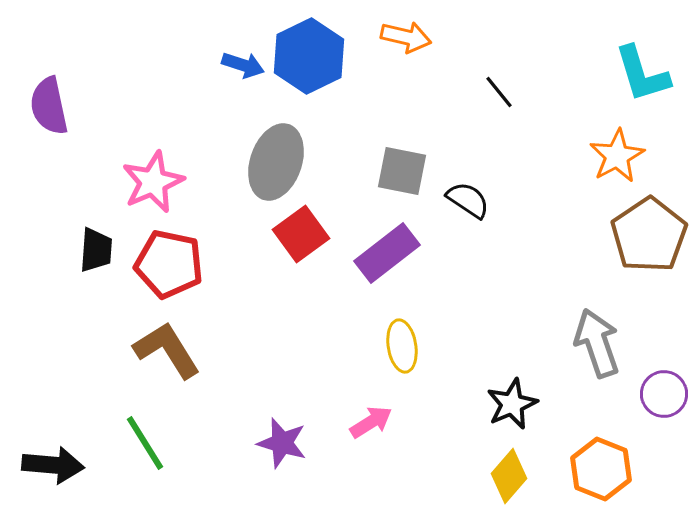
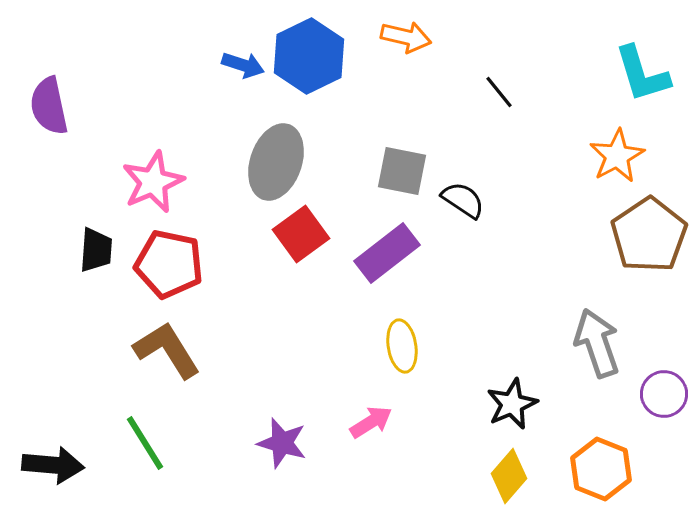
black semicircle: moved 5 px left
